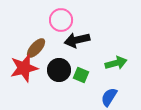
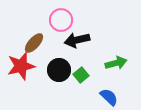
brown ellipse: moved 2 px left, 5 px up
red star: moved 3 px left, 2 px up
green square: rotated 28 degrees clockwise
blue semicircle: rotated 102 degrees clockwise
